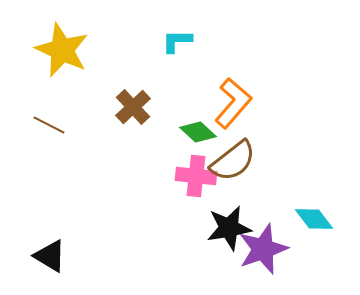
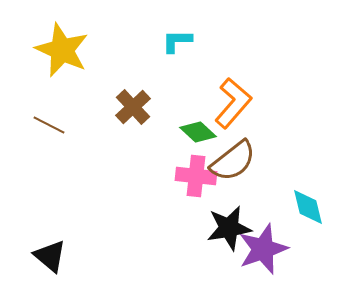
cyan diamond: moved 6 px left, 12 px up; rotated 24 degrees clockwise
black triangle: rotated 9 degrees clockwise
